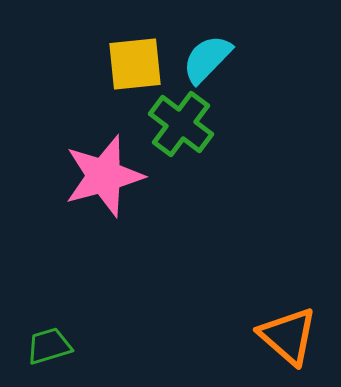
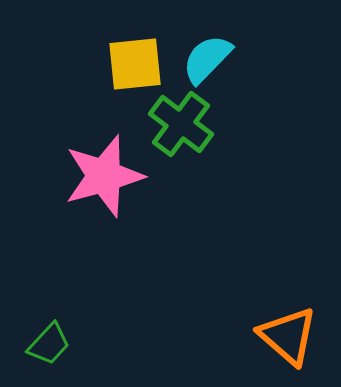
green trapezoid: moved 2 px up; rotated 150 degrees clockwise
